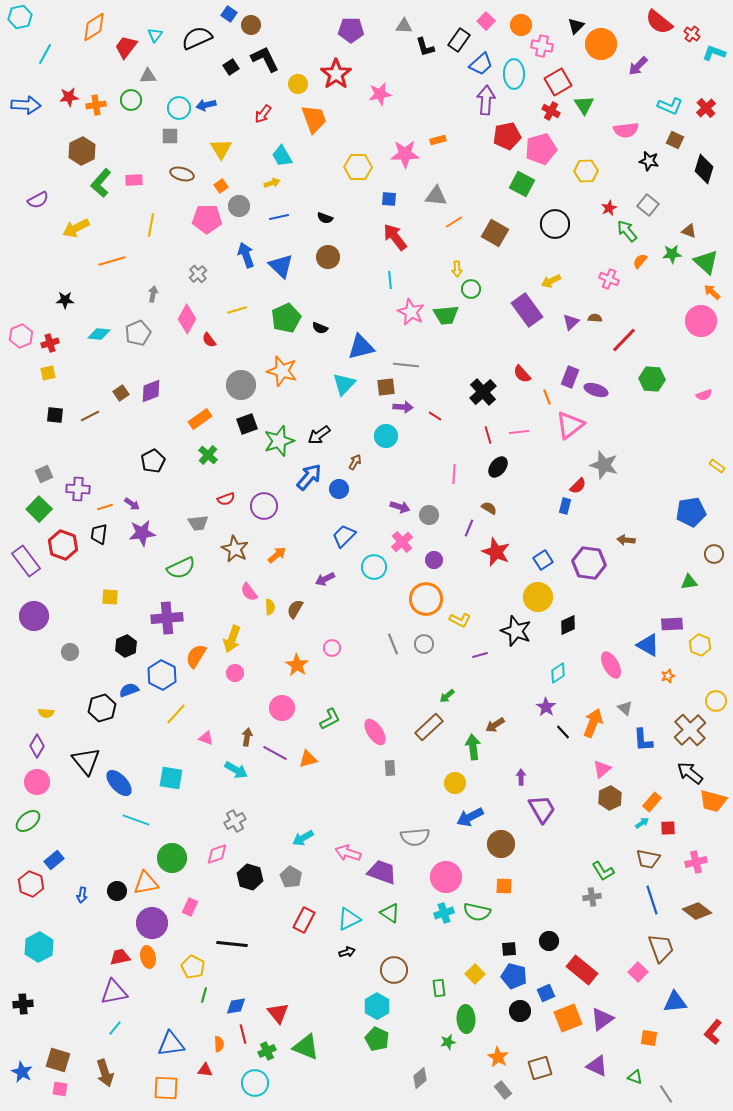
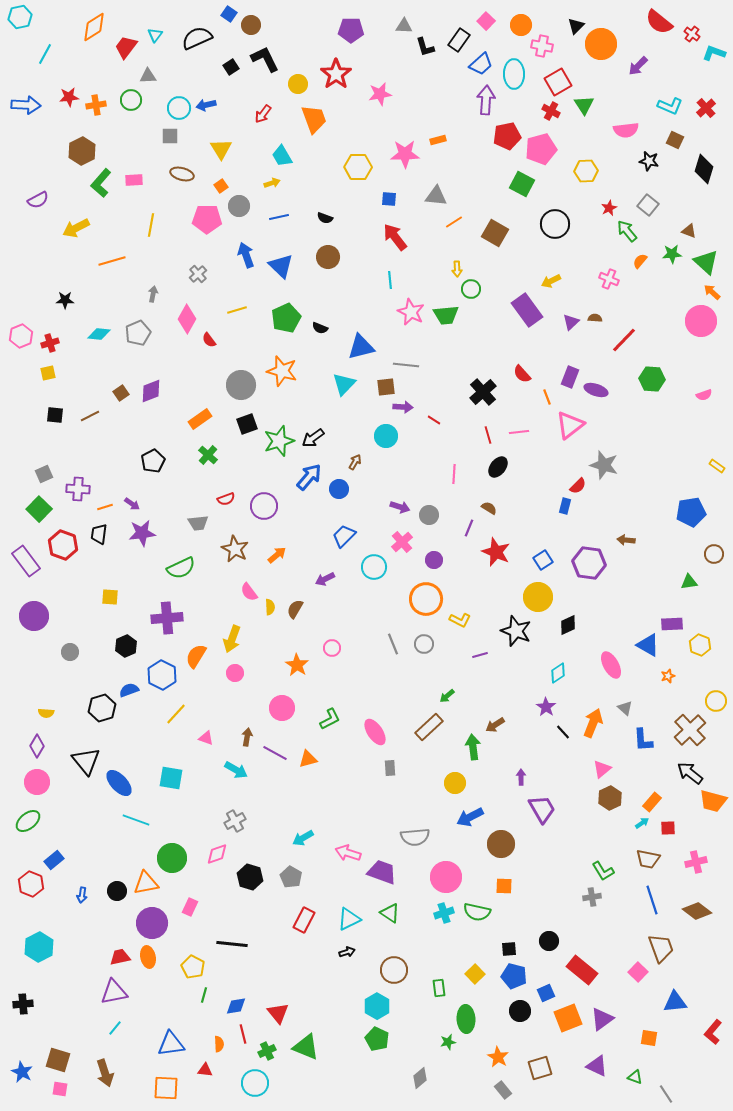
red line at (435, 416): moved 1 px left, 4 px down
black arrow at (319, 435): moved 6 px left, 3 px down
